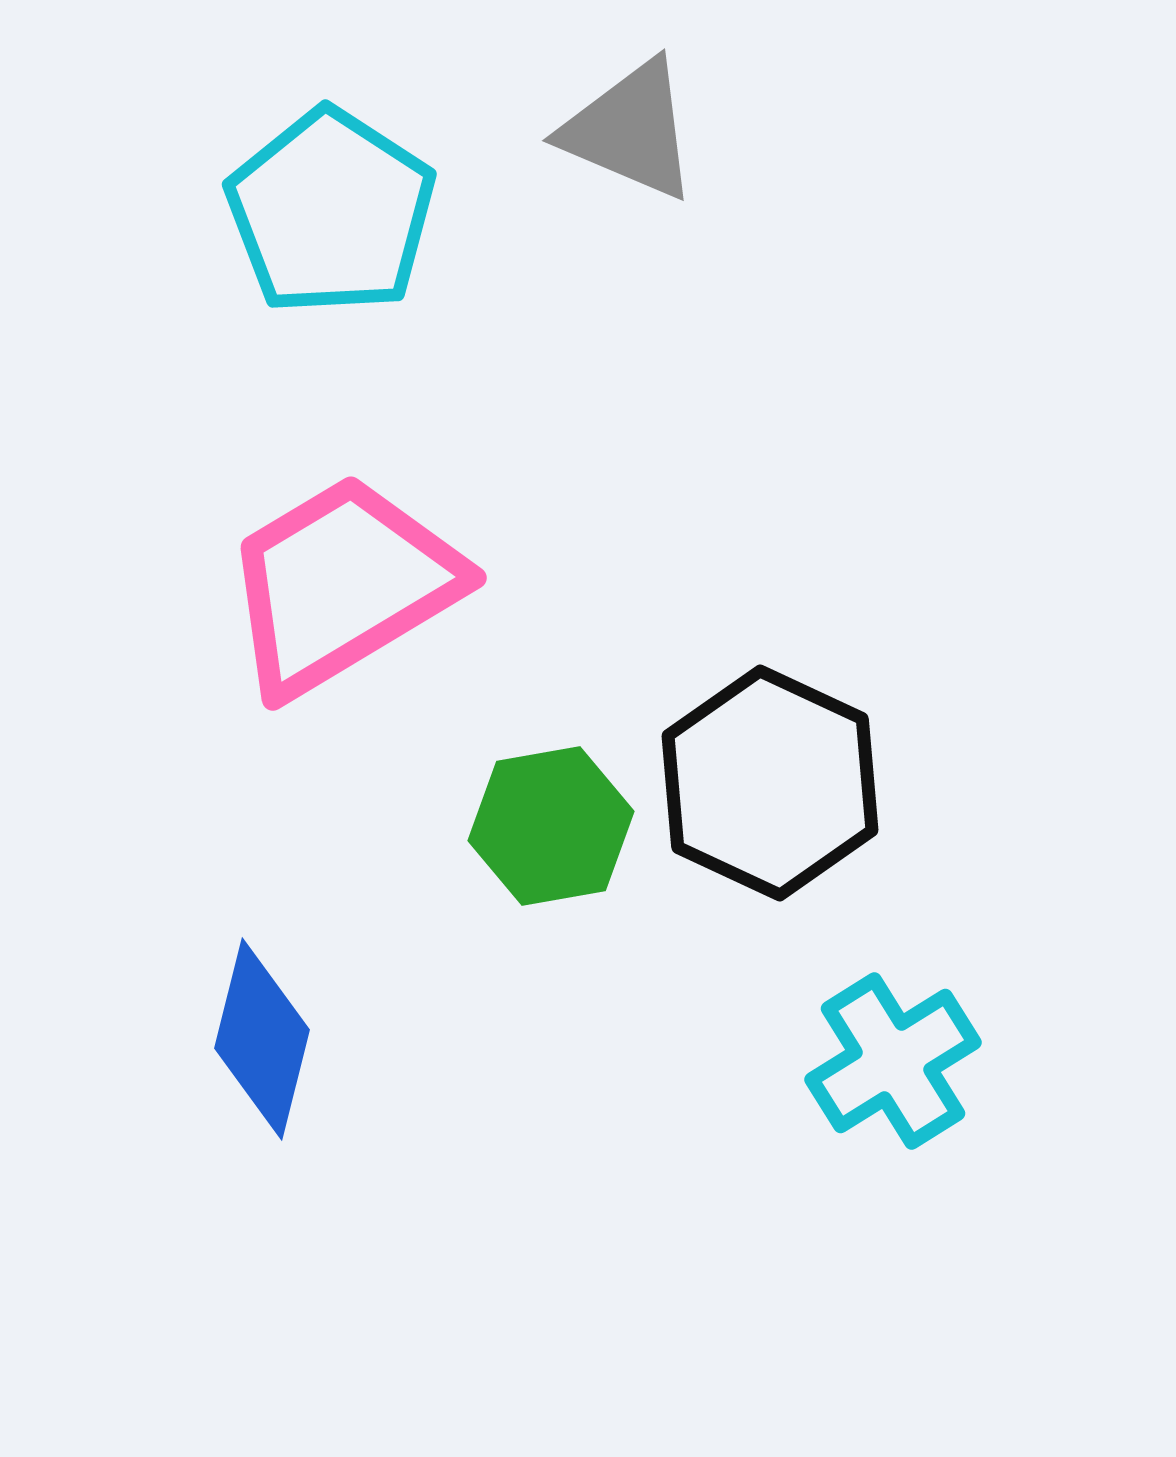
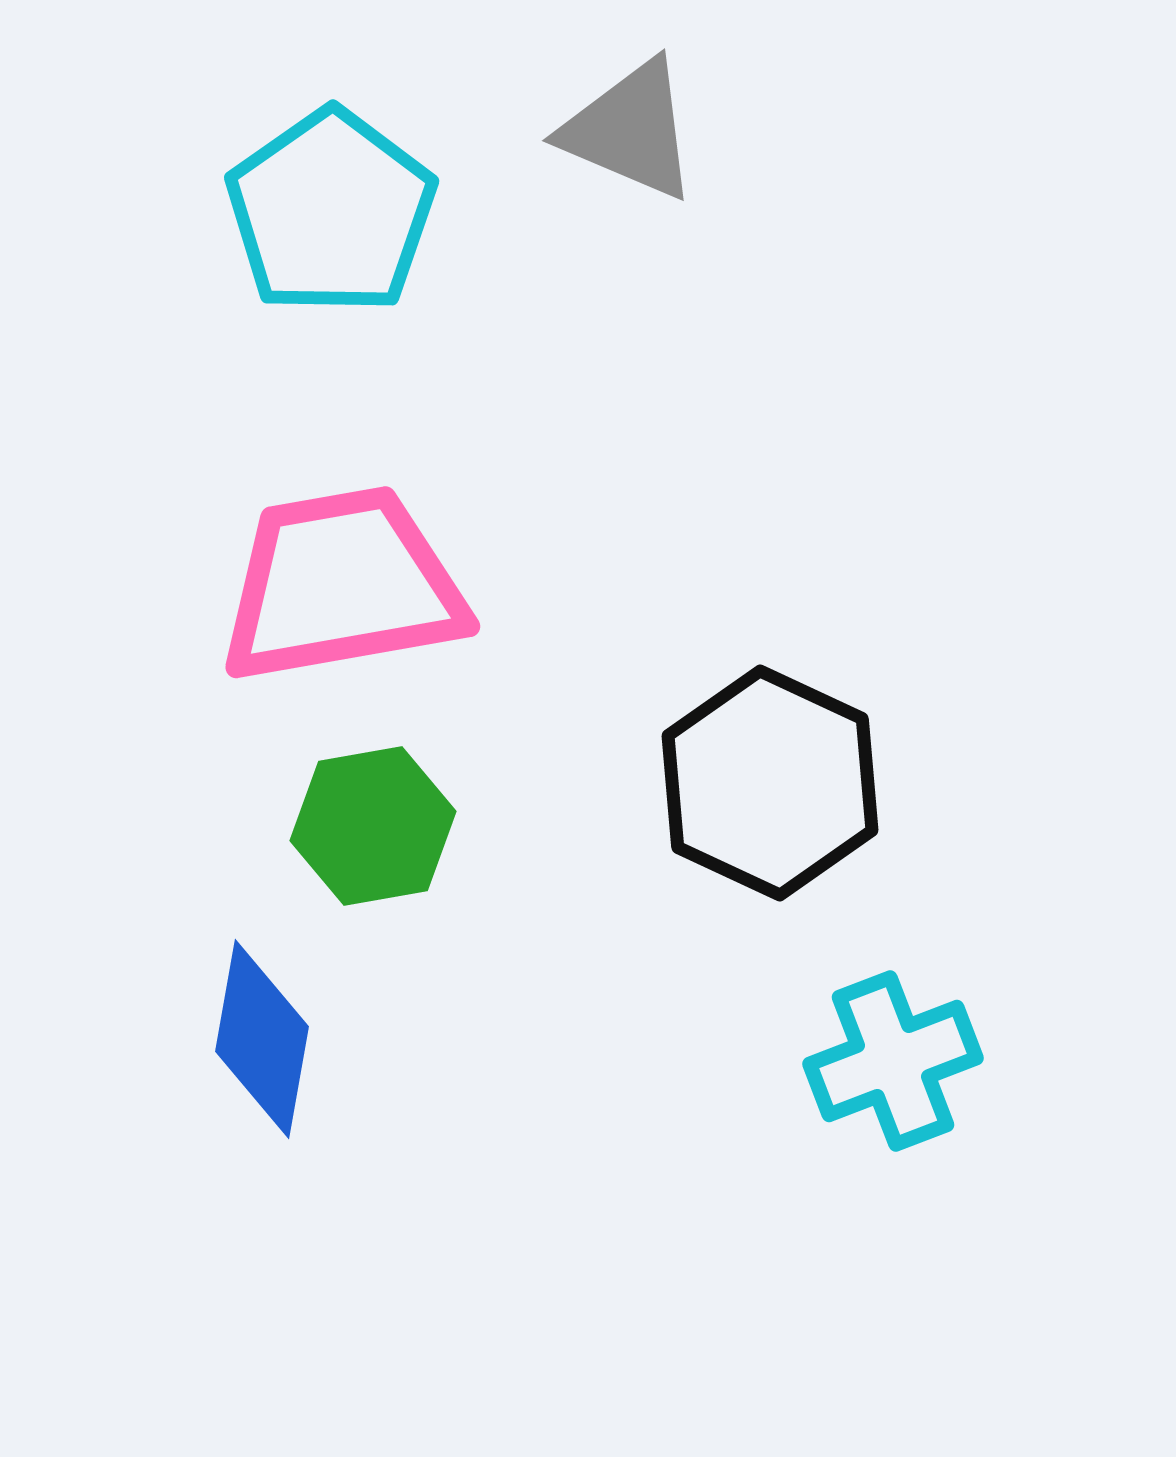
cyan pentagon: rotated 4 degrees clockwise
pink trapezoid: rotated 21 degrees clockwise
green hexagon: moved 178 px left
blue diamond: rotated 4 degrees counterclockwise
cyan cross: rotated 11 degrees clockwise
